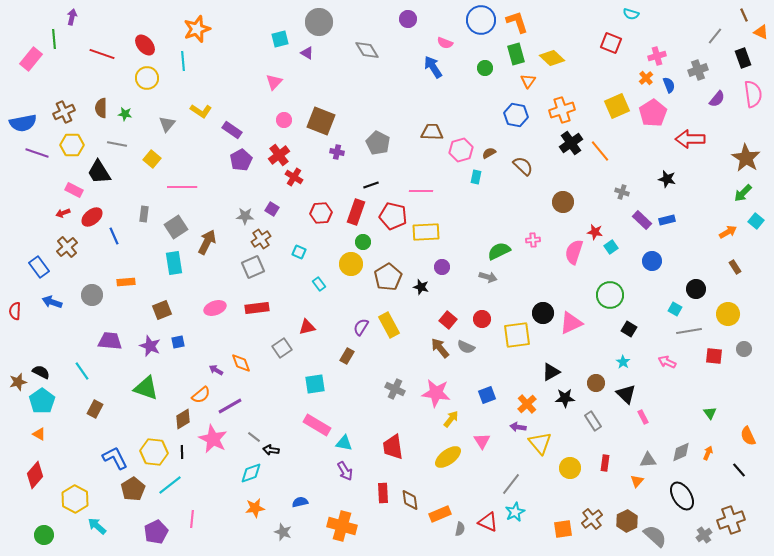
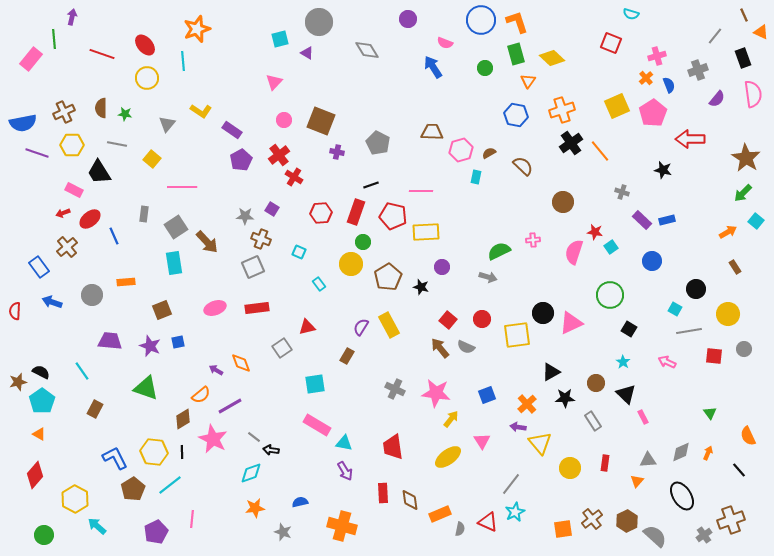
black star at (667, 179): moved 4 px left, 9 px up
red ellipse at (92, 217): moved 2 px left, 2 px down
brown cross at (261, 239): rotated 36 degrees counterclockwise
brown arrow at (207, 242): rotated 110 degrees clockwise
